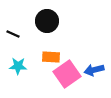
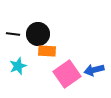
black circle: moved 9 px left, 13 px down
black line: rotated 16 degrees counterclockwise
orange rectangle: moved 4 px left, 6 px up
cyan star: rotated 24 degrees counterclockwise
